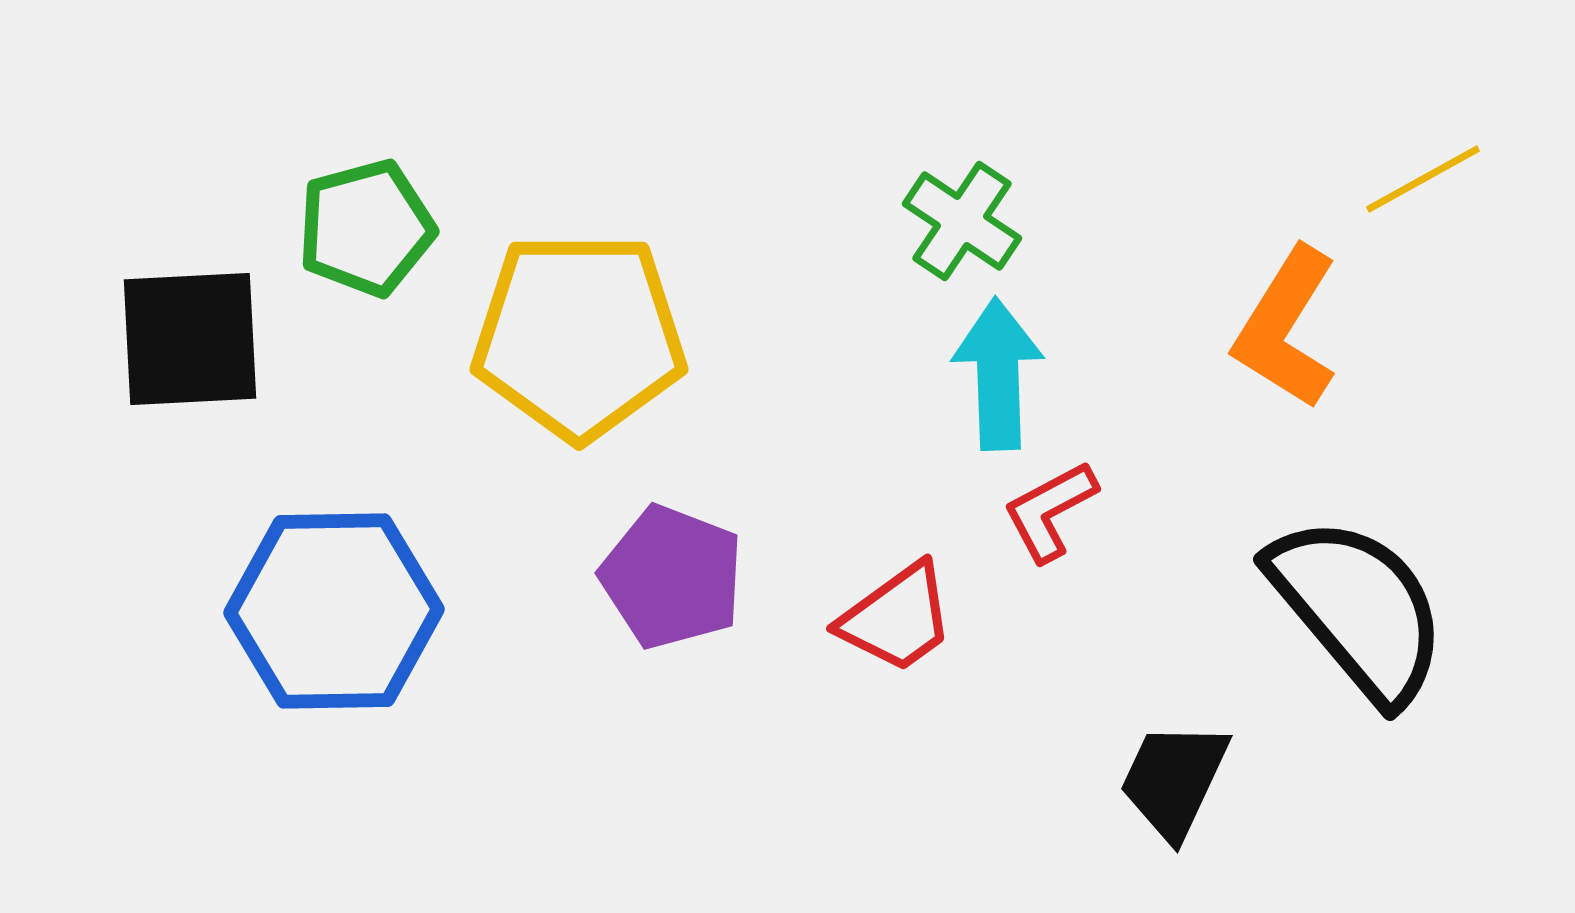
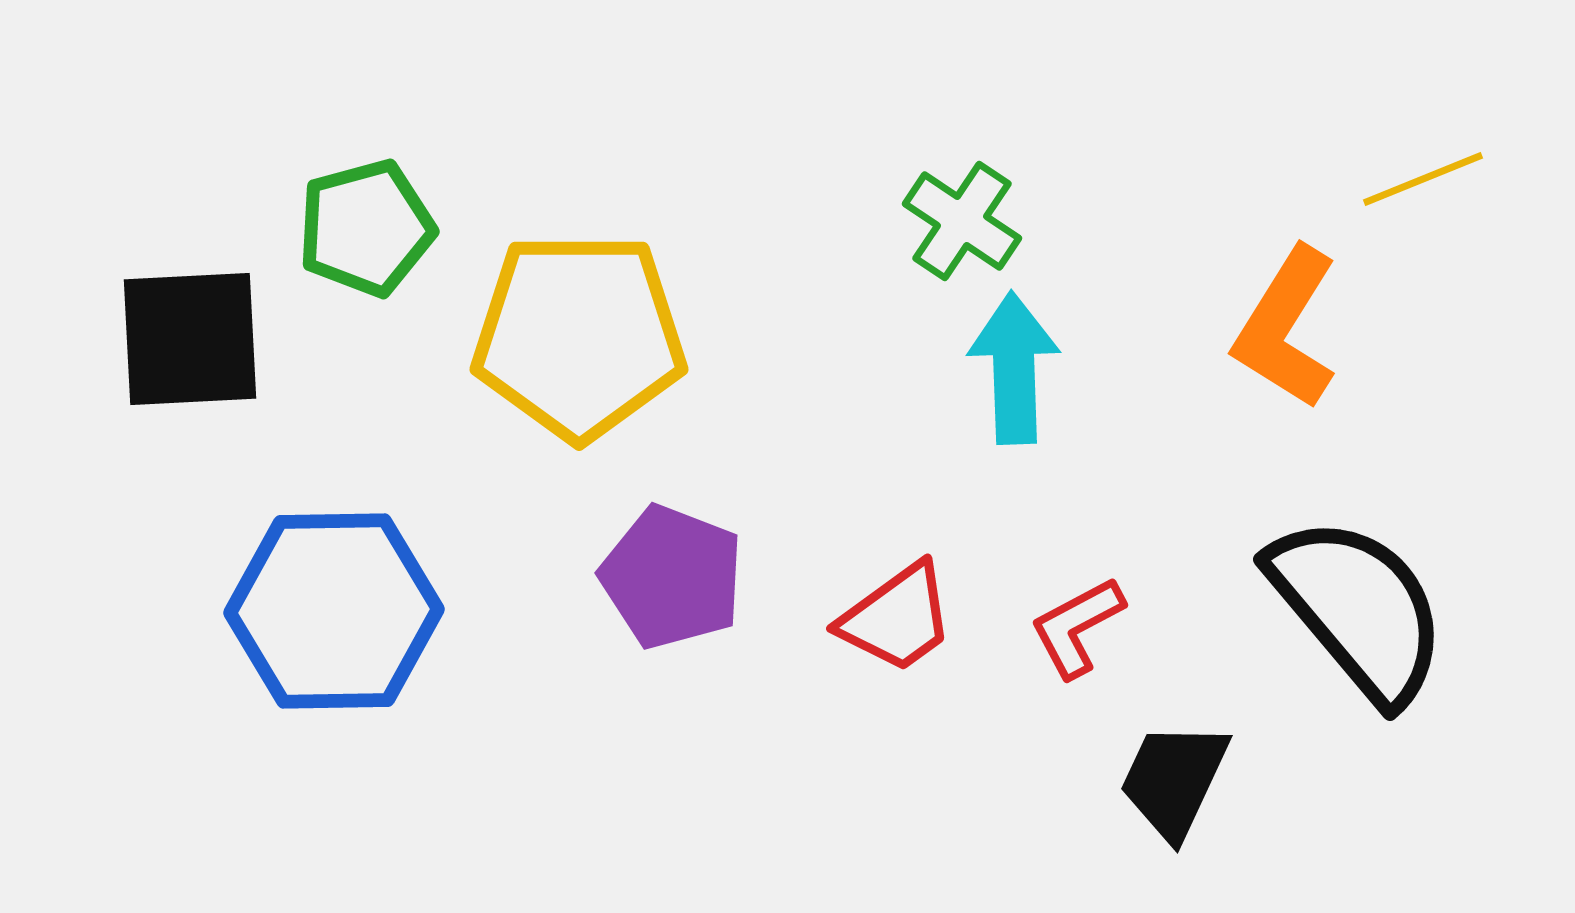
yellow line: rotated 7 degrees clockwise
cyan arrow: moved 16 px right, 6 px up
red L-shape: moved 27 px right, 116 px down
